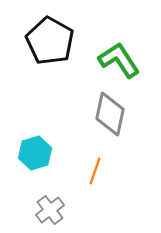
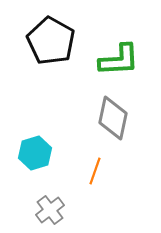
black pentagon: moved 1 px right
green L-shape: rotated 120 degrees clockwise
gray diamond: moved 3 px right, 4 px down
